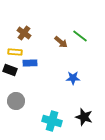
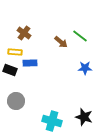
blue star: moved 12 px right, 10 px up
